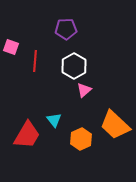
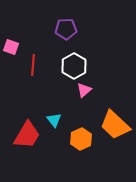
red line: moved 2 px left, 4 px down
